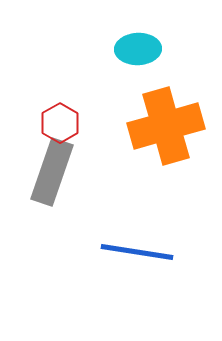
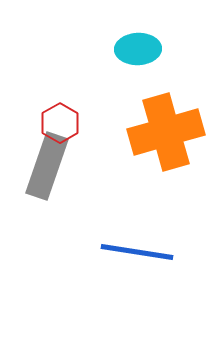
orange cross: moved 6 px down
gray rectangle: moved 5 px left, 6 px up
